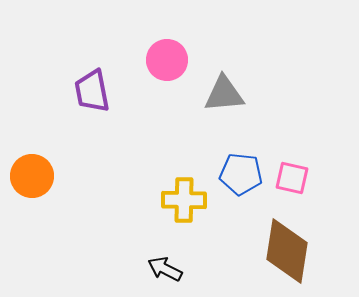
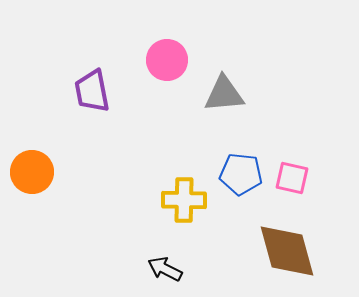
orange circle: moved 4 px up
brown diamond: rotated 24 degrees counterclockwise
